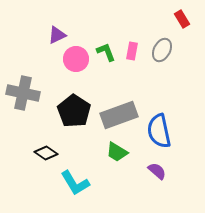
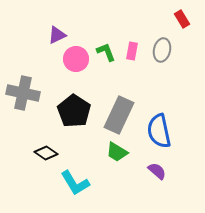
gray ellipse: rotated 15 degrees counterclockwise
gray rectangle: rotated 45 degrees counterclockwise
